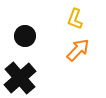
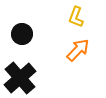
yellow L-shape: moved 1 px right, 2 px up
black circle: moved 3 px left, 2 px up
